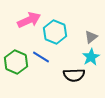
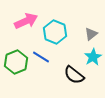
pink arrow: moved 3 px left, 1 px down
gray triangle: moved 3 px up
cyan star: moved 2 px right
green hexagon: rotated 15 degrees clockwise
black semicircle: rotated 40 degrees clockwise
